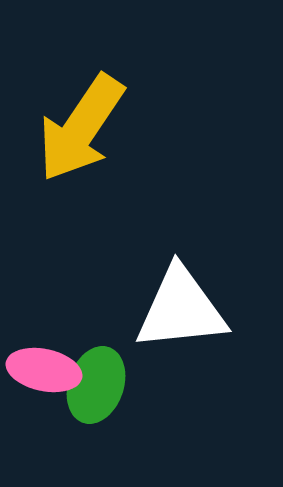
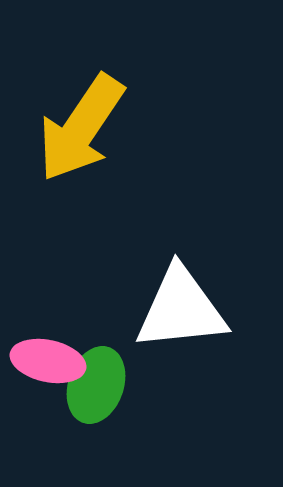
pink ellipse: moved 4 px right, 9 px up
